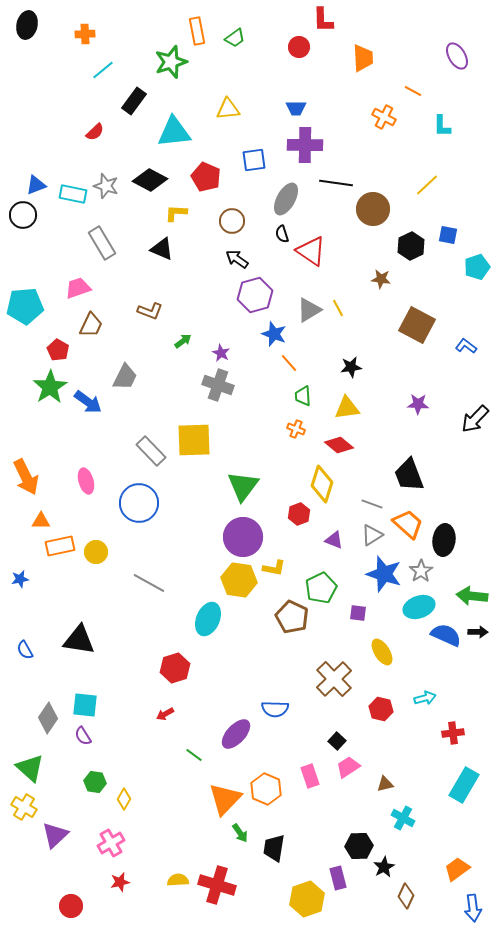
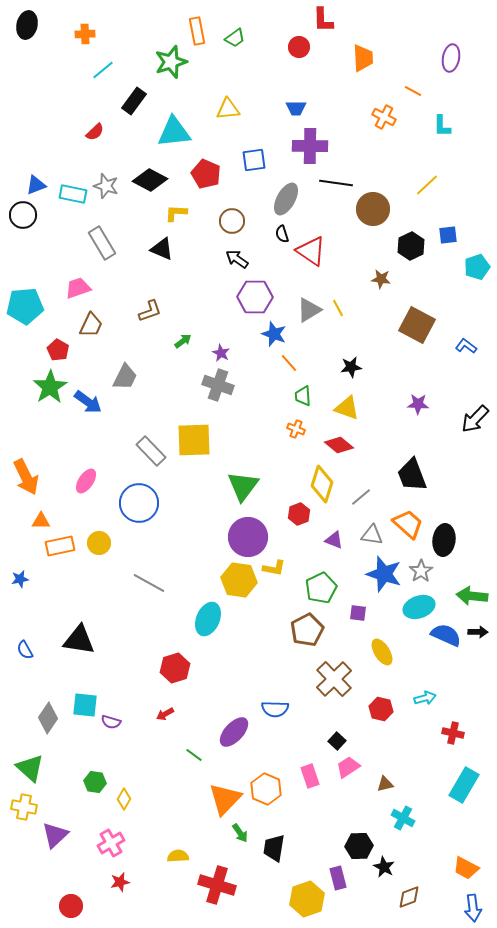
purple ellipse at (457, 56): moved 6 px left, 2 px down; rotated 40 degrees clockwise
purple cross at (305, 145): moved 5 px right, 1 px down
red pentagon at (206, 177): moved 3 px up
blue square at (448, 235): rotated 18 degrees counterclockwise
purple hexagon at (255, 295): moved 2 px down; rotated 16 degrees clockwise
brown L-shape at (150, 311): rotated 40 degrees counterclockwise
yellow triangle at (347, 408): rotated 28 degrees clockwise
black trapezoid at (409, 475): moved 3 px right
pink ellipse at (86, 481): rotated 50 degrees clockwise
gray line at (372, 504): moved 11 px left, 7 px up; rotated 60 degrees counterclockwise
gray triangle at (372, 535): rotated 40 degrees clockwise
purple circle at (243, 537): moved 5 px right
yellow circle at (96, 552): moved 3 px right, 9 px up
brown pentagon at (292, 617): moved 15 px right, 13 px down; rotated 20 degrees clockwise
red cross at (453, 733): rotated 20 degrees clockwise
purple ellipse at (236, 734): moved 2 px left, 2 px up
purple semicircle at (83, 736): moved 28 px right, 14 px up; rotated 42 degrees counterclockwise
yellow cross at (24, 807): rotated 20 degrees counterclockwise
black star at (384, 867): rotated 15 degrees counterclockwise
orange trapezoid at (457, 869): moved 9 px right, 1 px up; rotated 116 degrees counterclockwise
yellow semicircle at (178, 880): moved 24 px up
brown diamond at (406, 896): moved 3 px right, 1 px down; rotated 45 degrees clockwise
